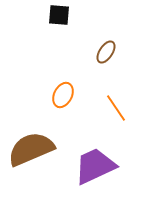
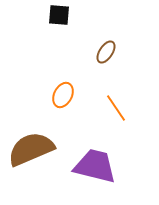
purple trapezoid: rotated 39 degrees clockwise
